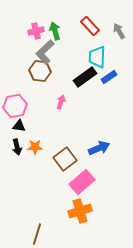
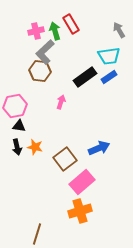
red rectangle: moved 19 px left, 2 px up; rotated 12 degrees clockwise
gray arrow: moved 1 px up
cyan trapezoid: moved 12 px right, 1 px up; rotated 100 degrees counterclockwise
orange star: rotated 14 degrees clockwise
